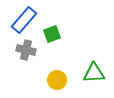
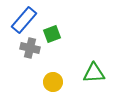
gray cross: moved 4 px right, 2 px up
yellow circle: moved 4 px left, 2 px down
